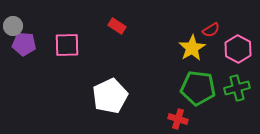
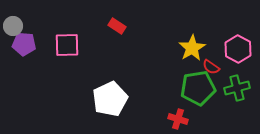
red semicircle: moved 37 px down; rotated 66 degrees clockwise
green pentagon: rotated 16 degrees counterclockwise
white pentagon: moved 3 px down
